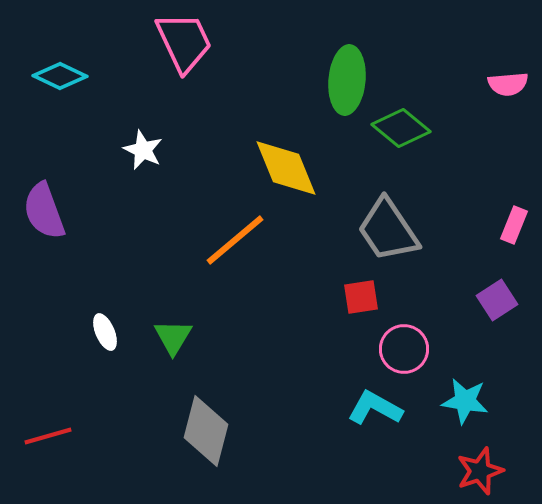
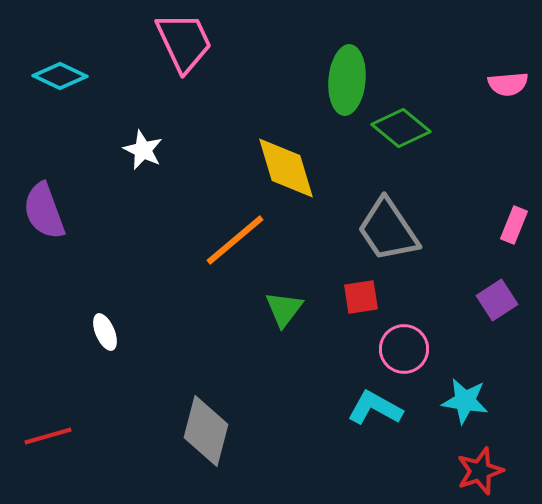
yellow diamond: rotated 6 degrees clockwise
green triangle: moved 111 px right, 28 px up; rotated 6 degrees clockwise
